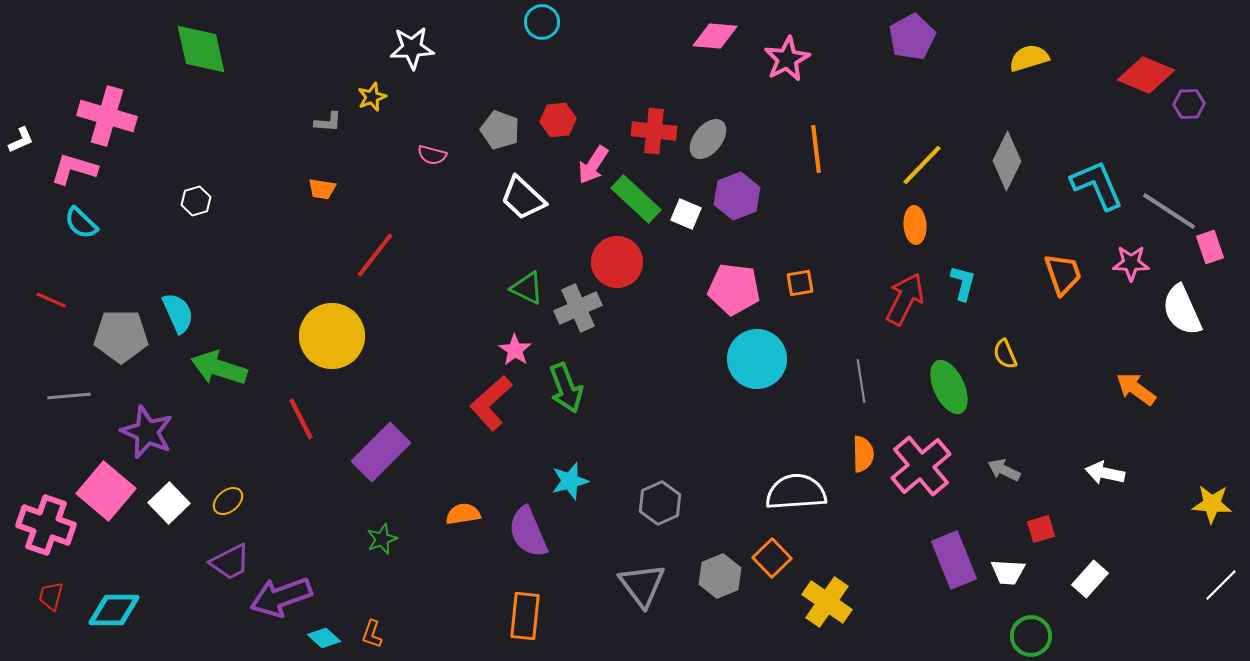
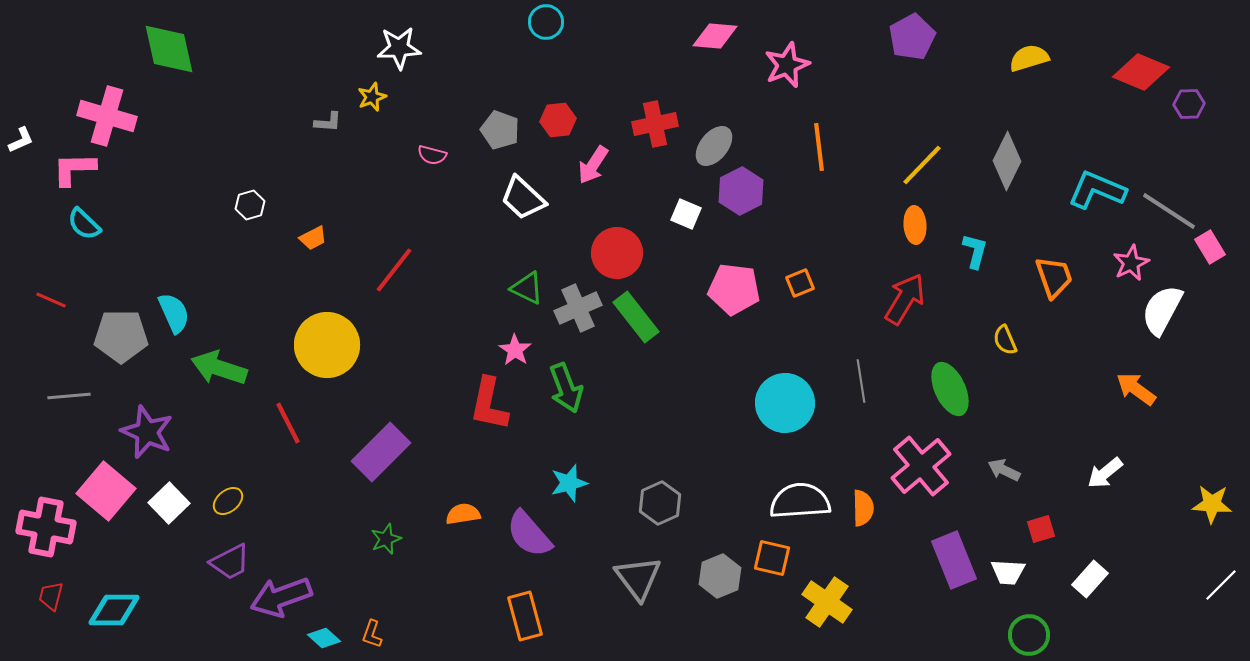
cyan circle at (542, 22): moved 4 px right
white star at (412, 48): moved 13 px left
green diamond at (201, 49): moved 32 px left
pink star at (787, 59): moved 6 px down; rotated 6 degrees clockwise
red diamond at (1146, 75): moved 5 px left, 3 px up
red cross at (654, 131): moved 1 px right, 7 px up; rotated 18 degrees counterclockwise
gray ellipse at (708, 139): moved 6 px right, 7 px down
orange line at (816, 149): moved 3 px right, 2 px up
pink L-shape at (74, 169): rotated 18 degrees counterclockwise
cyan L-shape at (1097, 185): moved 5 px down; rotated 44 degrees counterclockwise
orange trapezoid at (322, 189): moved 9 px left, 49 px down; rotated 36 degrees counterclockwise
purple hexagon at (737, 196): moved 4 px right, 5 px up; rotated 6 degrees counterclockwise
green rectangle at (636, 199): moved 118 px down; rotated 9 degrees clockwise
white hexagon at (196, 201): moved 54 px right, 4 px down
cyan semicircle at (81, 223): moved 3 px right, 1 px down
pink rectangle at (1210, 247): rotated 12 degrees counterclockwise
red line at (375, 255): moved 19 px right, 15 px down
red circle at (617, 262): moved 9 px up
pink star at (1131, 263): rotated 27 degrees counterclockwise
orange trapezoid at (1063, 274): moved 9 px left, 3 px down
orange square at (800, 283): rotated 12 degrees counterclockwise
cyan L-shape at (963, 283): moved 12 px right, 32 px up
red arrow at (905, 299): rotated 4 degrees clockwise
white semicircle at (1182, 310): moved 20 px left; rotated 52 degrees clockwise
cyan semicircle at (178, 313): moved 4 px left
yellow circle at (332, 336): moved 5 px left, 9 px down
yellow semicircle at (1005, 354): moved 14 px up
cyan circle at (757, 359): moved 28 px right, 44 px down
green ellipse at (949, 387): moved 1 px right, 2 px down
red L-shape at (491, 403): moved 2 px left, 1 px down; rotated 36 degrees counterclockwise
red line at (301, 419): moved 13 px left, 4 px down
orange semicircle at (863, 454): moved 54 px down
white arrow at (1105, 473): rotated 51 degrees counterclockwise
cyan star at (570, 481): moved 1 px left, 2 px down
white semicircle at (796, 492): moved 4 px right, 9 px down
pink cross at (46, 525): moved 2 px down; rotated 8 degrees counterclockwise
purple semicircle at (528, 532): moved 1 px right, 2 px down; rotated 18 degrees counterclockwise
green star at (382, 539): moved 4 px right
orange square at (772, 558): rotated 33 degrees counterclockwise
gray triangle at (642, 585): moved 4 px left, 7 px up
orange rectangle at (525, 616): rotated 21 degrees counterclockwise
green circle at (1031, 636): moved 2 px left, 1 px up
